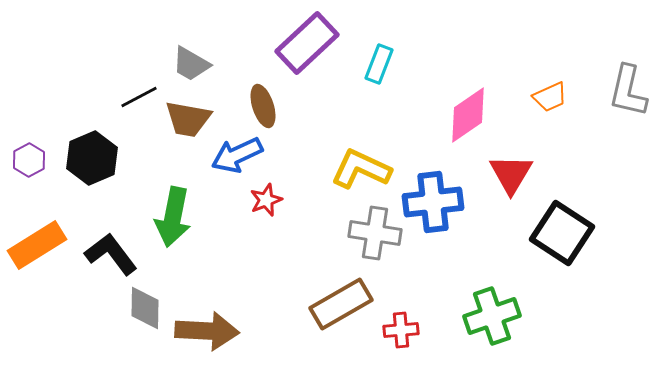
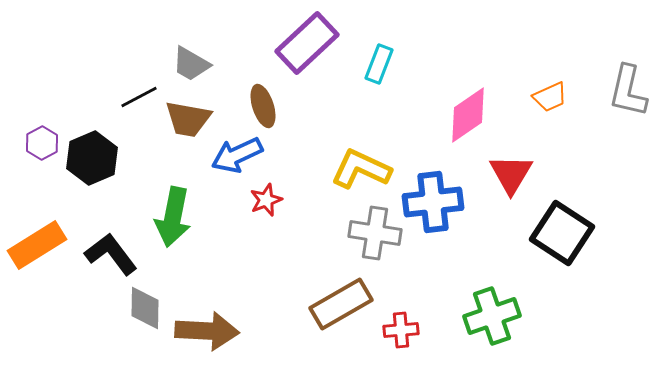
purple hexagon: moved 13 px right, 17 px up
